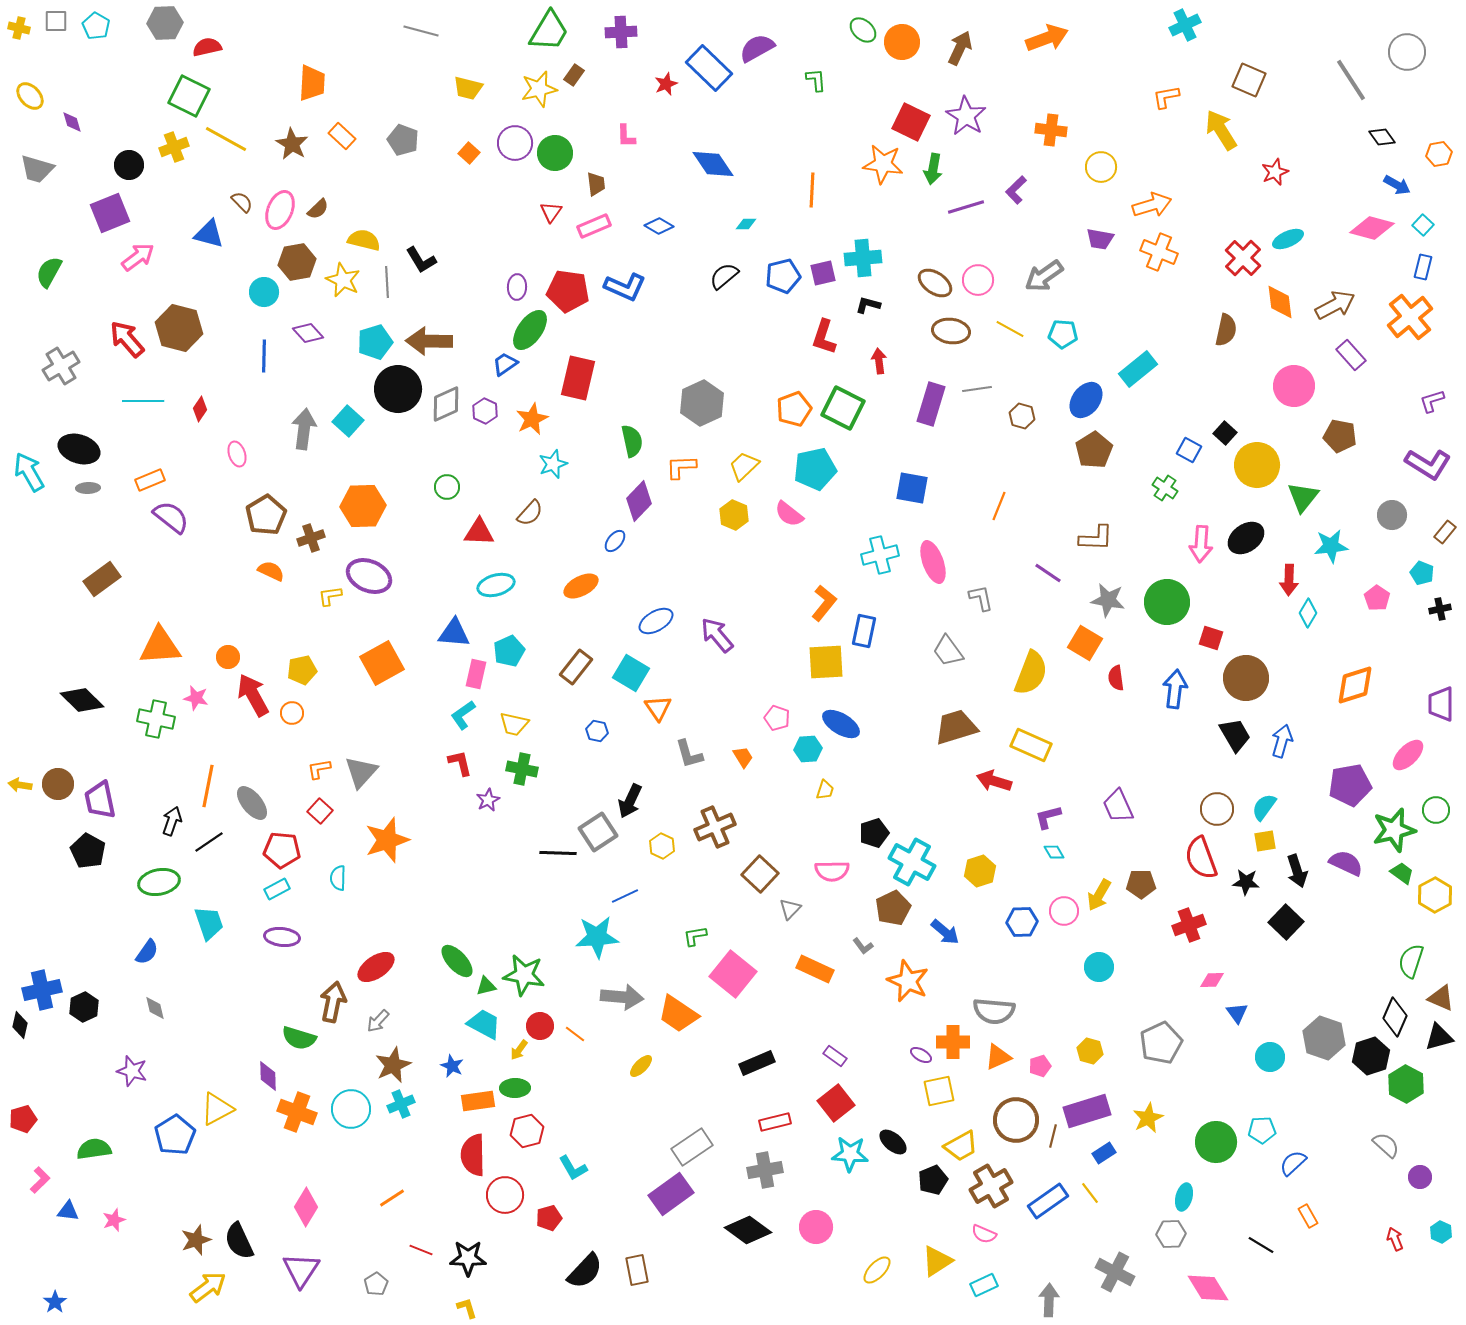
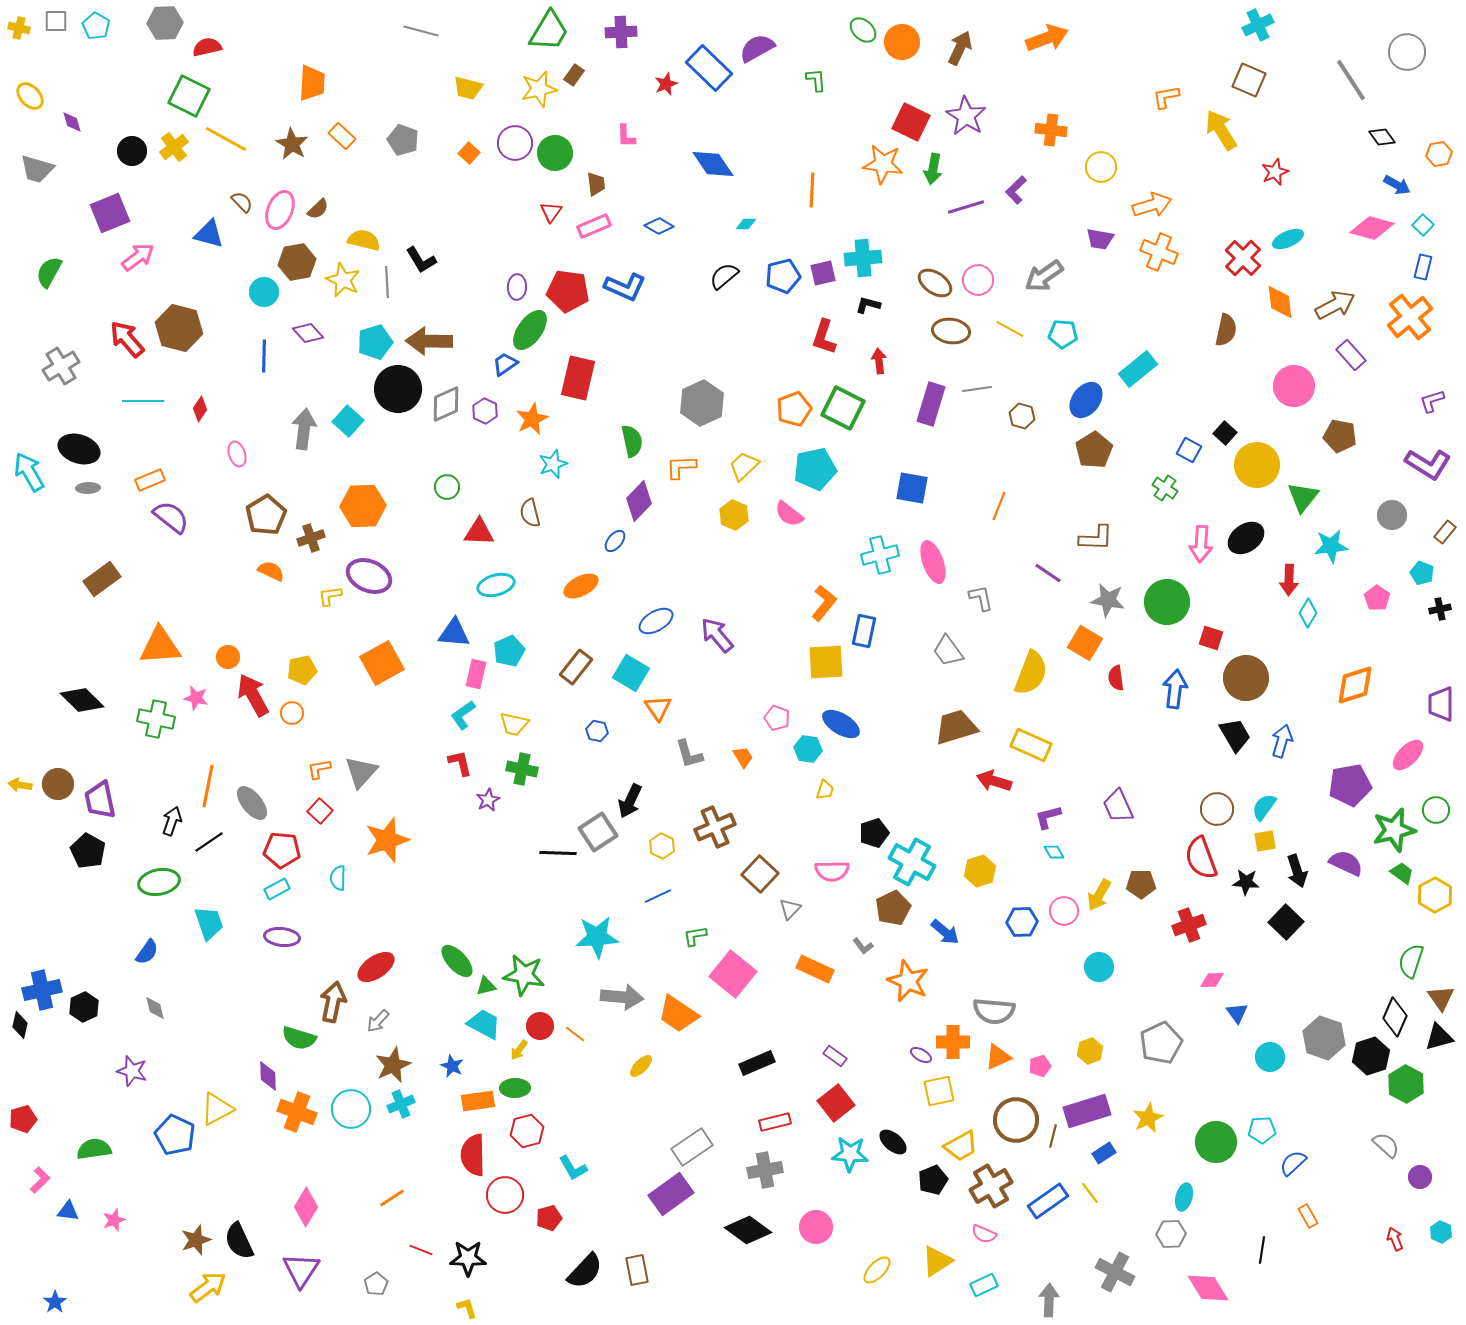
cyan cross at (1185, 25): moved 73 px right
yellow cross at (174, 147): rotated 16 degrees counterclockwise
black circle at (129, 165): moved 3 px right, 14 px up
brown semicircle at (530, 513): rotated 124 degrees clockwise
cyan hexagon at (808, 749): rotated 12 degrees clockwise
blue line at (625, 896): moved 33 px right
brown triangle at (1441, 998): rotated 32 degrees clockwise
yellow hexagon at (1090, 1051): rotated 25 degrees clockwise
blue pentagon at (175, 1135): rotated 15 degrees counterclockwise
black line at (1261, 1245): moved 1 px right, 5 px down; rotated 68 degrees clockwise
